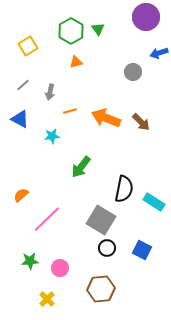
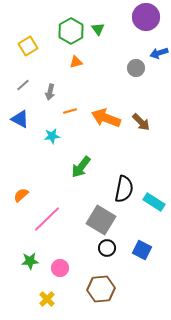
gray circle: moved 3 px right, 4 px up
